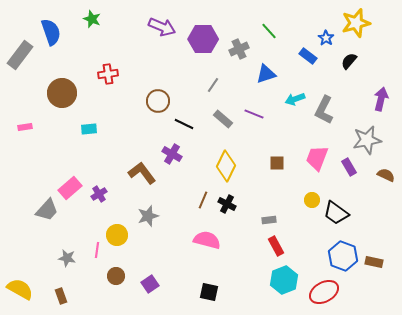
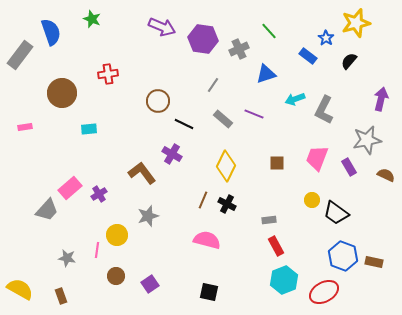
purple hexagon at (203, 39): rotated 8 degrees clockwise
